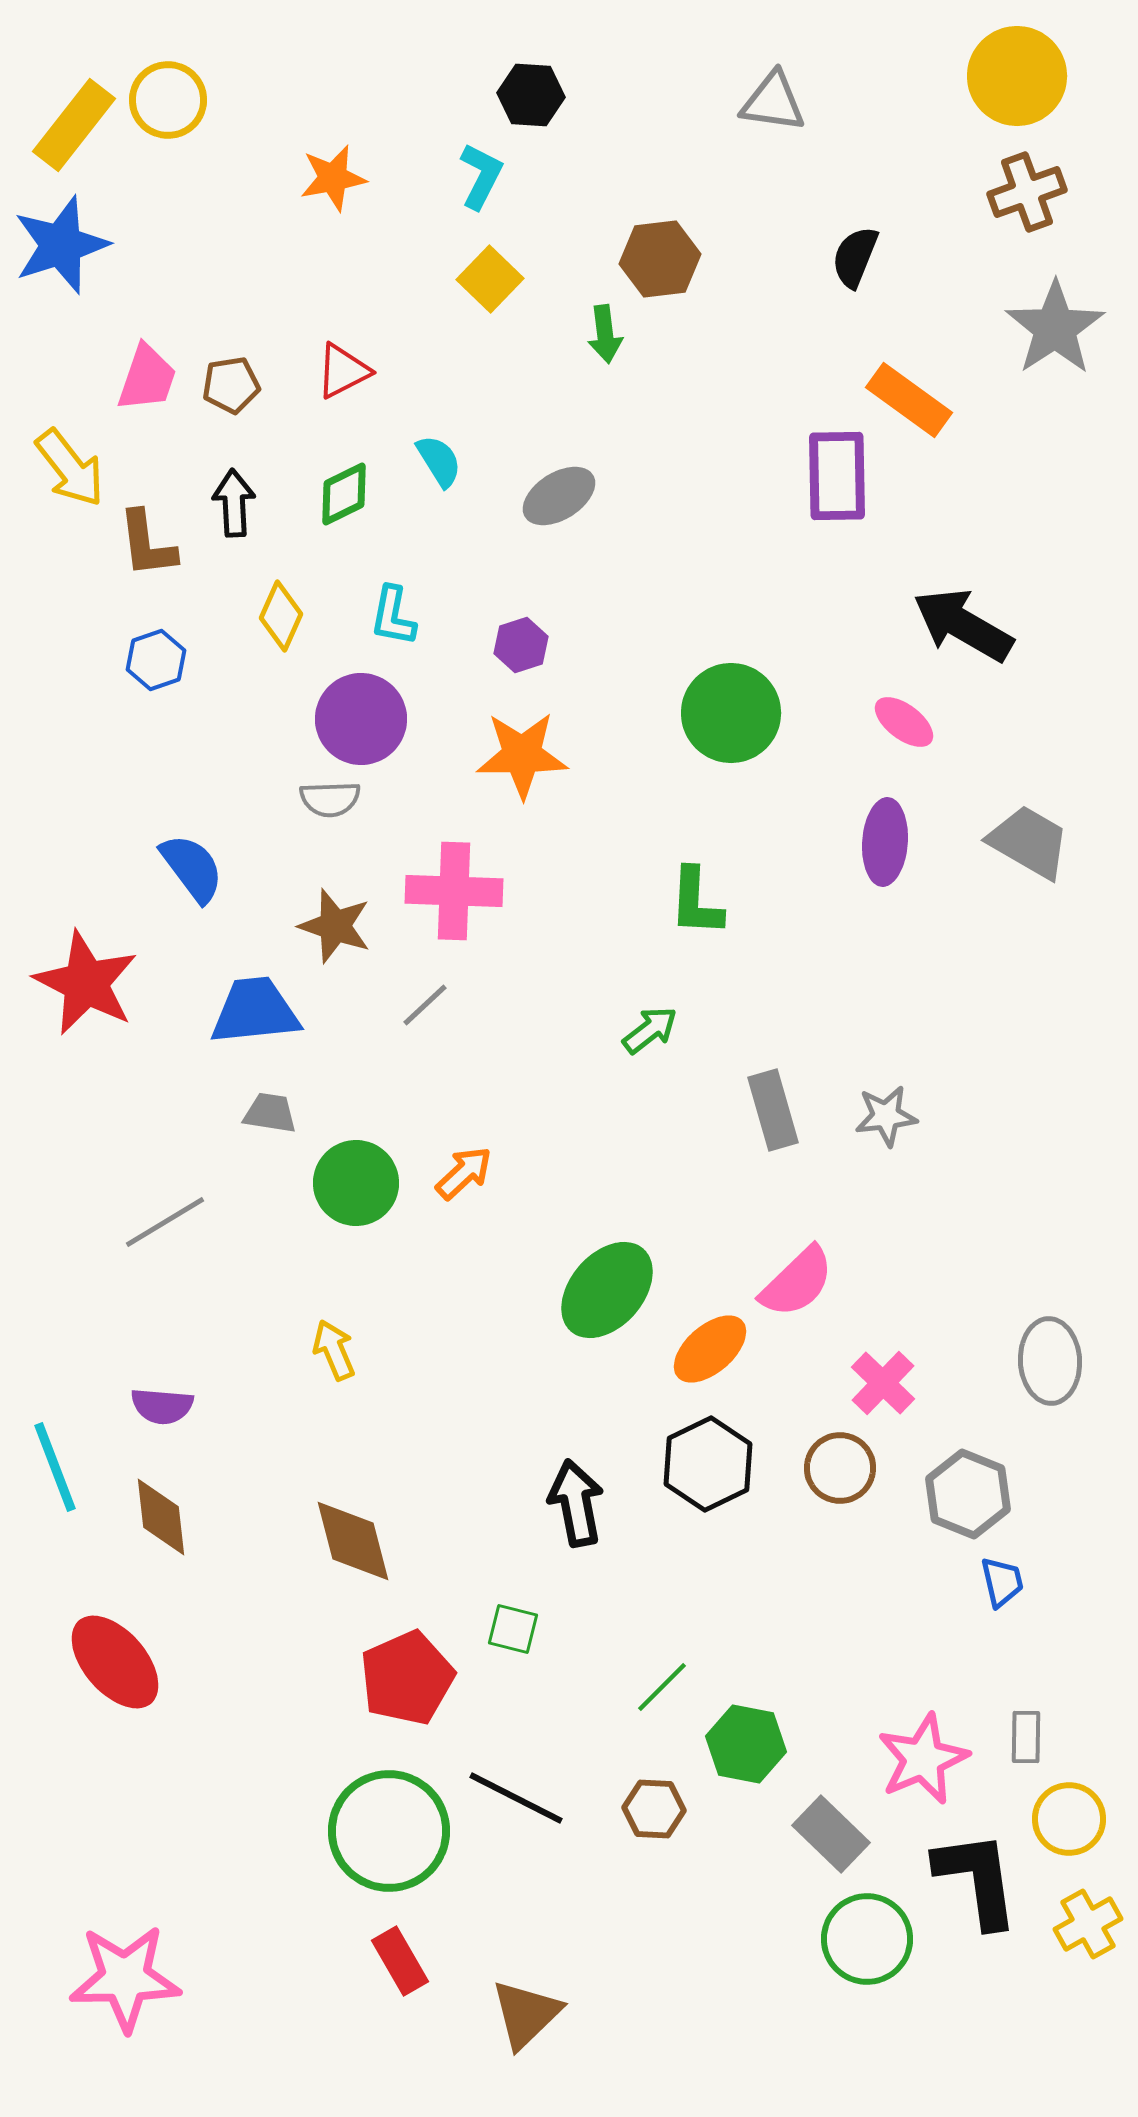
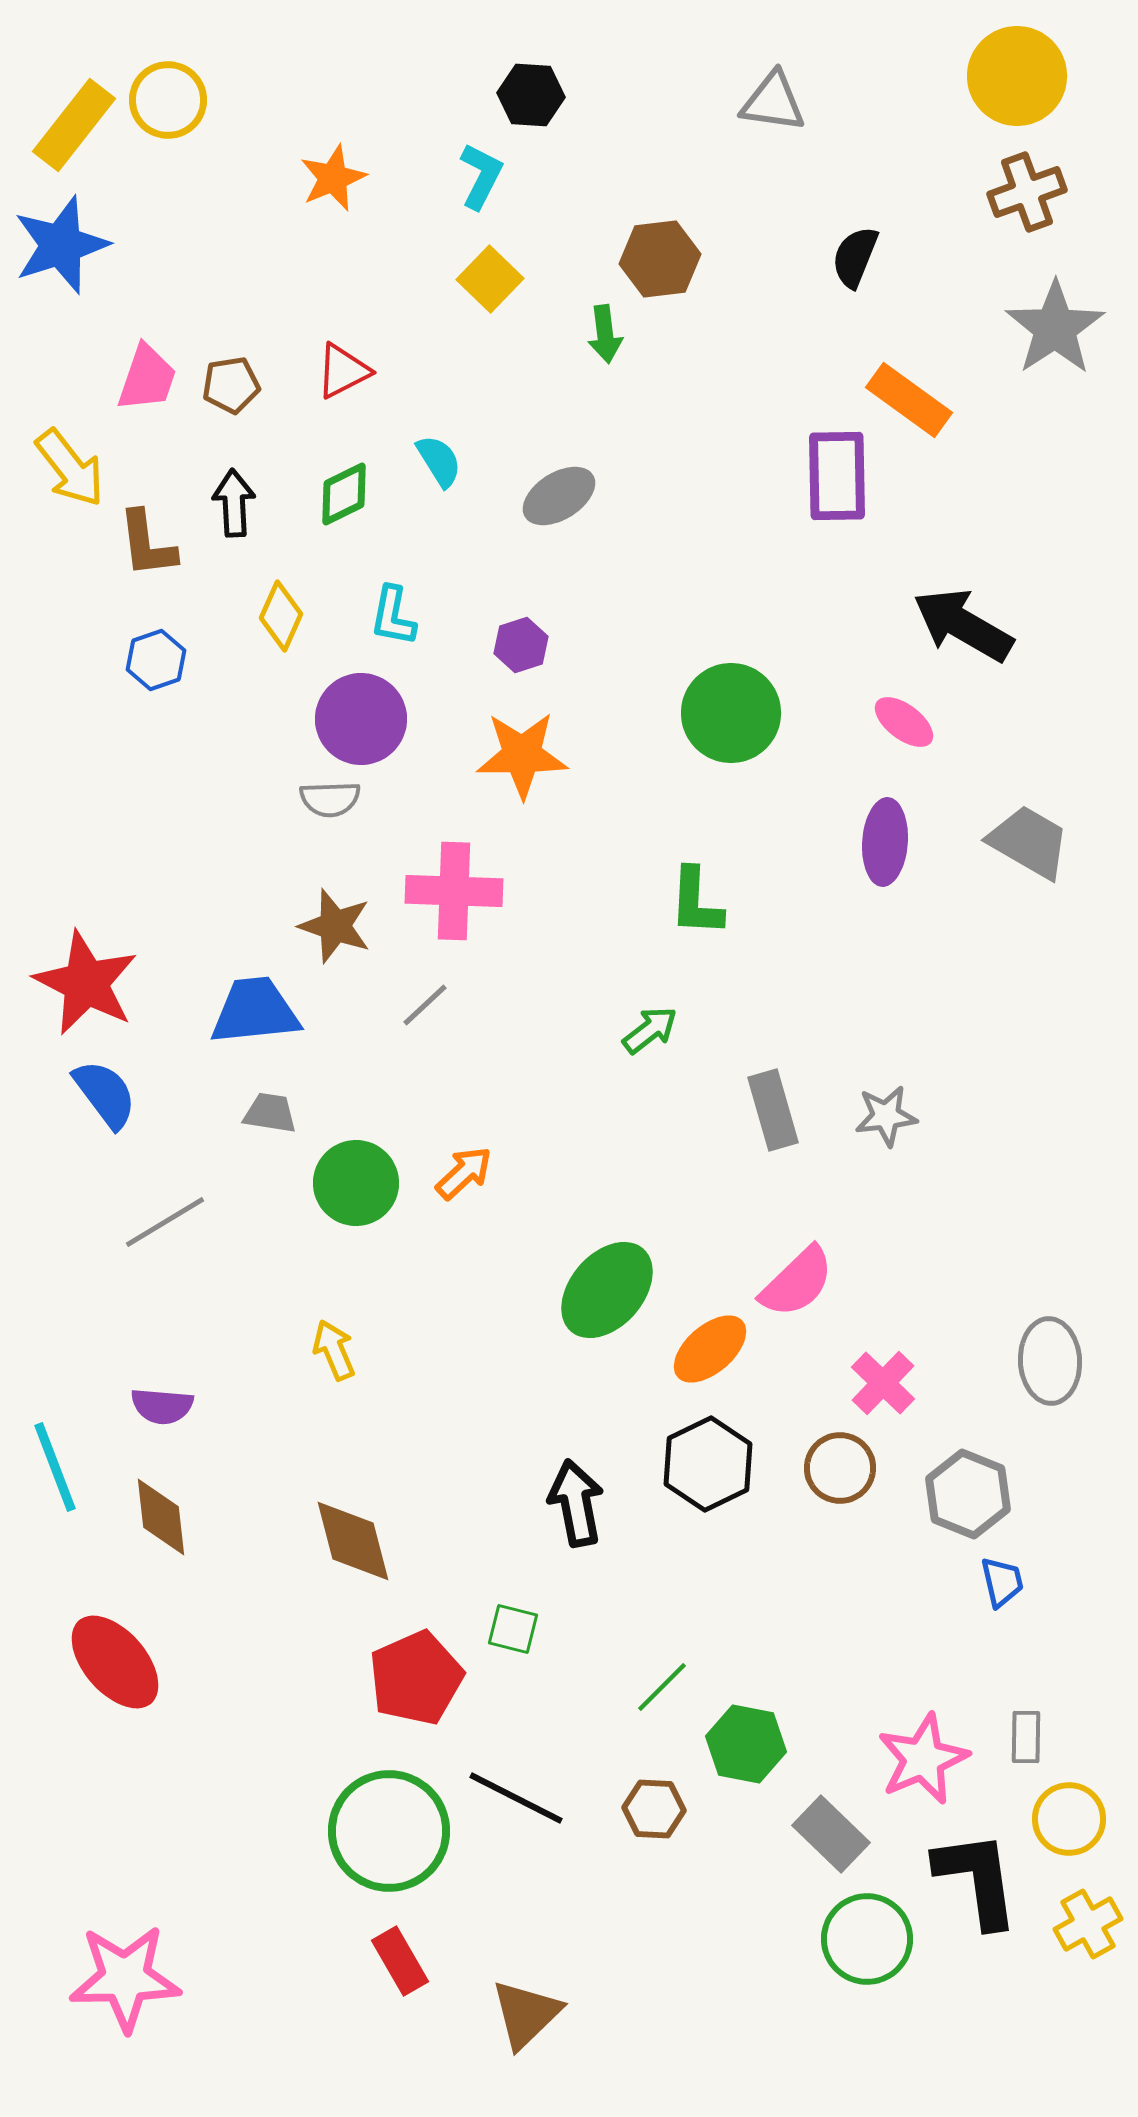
orange star at (333, 178): rotated 12 degrees counterclockwise
blue semicircle at (192, 868): moved 87 px left, 226 px down
red pentagon at (407, 1678): moved 9 px right
